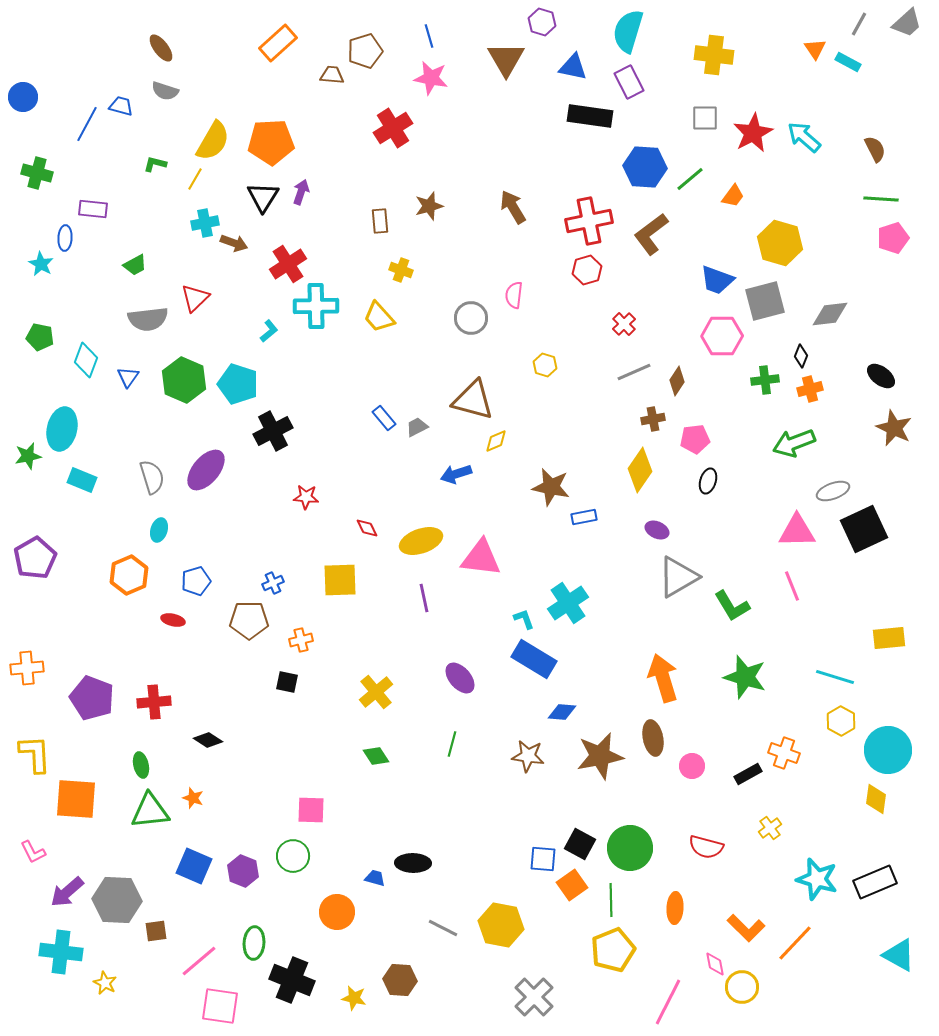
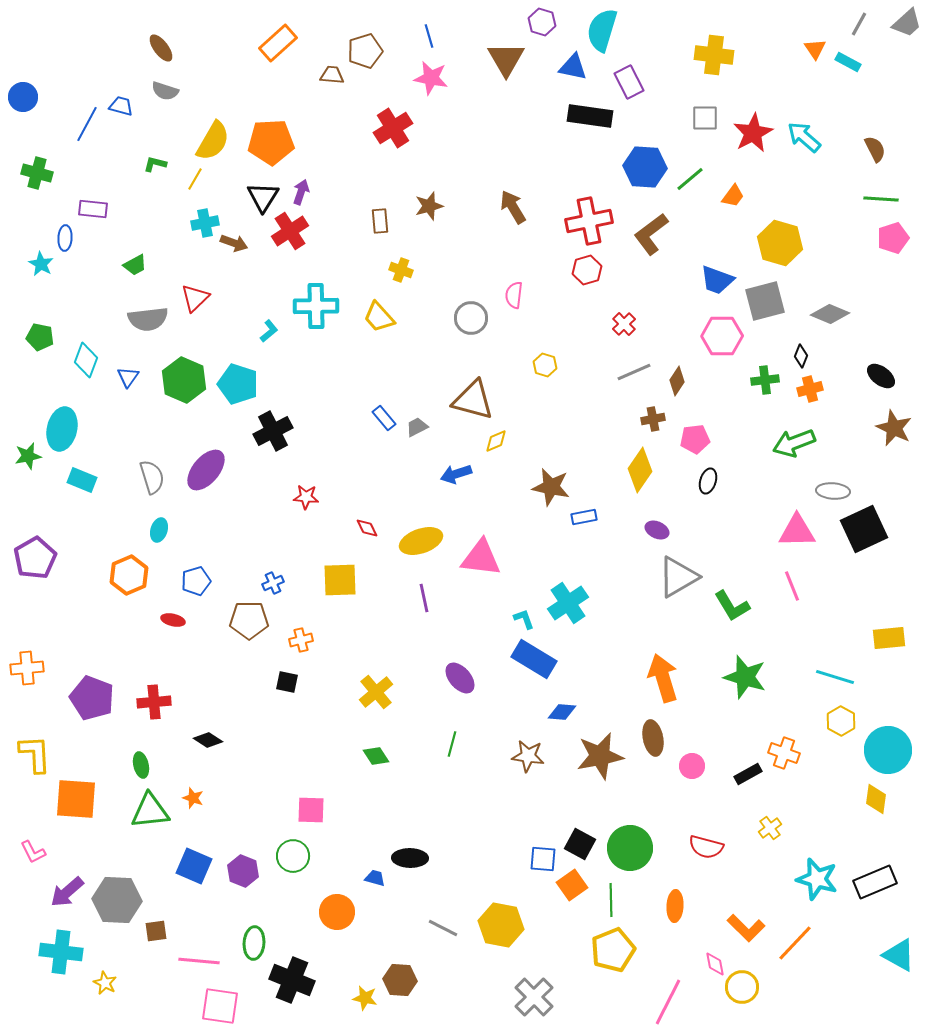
cyan semicircle at (628, 31): moved 26 px left, 1 px up
red cross at (288, 264): moved 2 px right, 33 px up
gray diamond at (830, 314): rotated 30 degrees clockwise
gray ellipse at (833, 491): rotated 24 degrees clockwise
black ellipse at (413, 863): moved 3 px left, 5 px up
orange ellipse at (675, 908): moved 2 px up
pink line at (199, 961): rotated 45 degrees clockwise
yellow star at (354, 998): moved 11 px right
